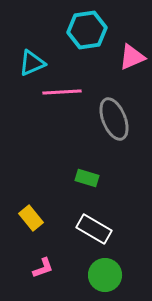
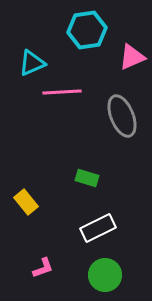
gray ellipse: moved 8 px right, 3 px up
yellow rectangle: moved 5 px left, 16 px up
white rectangle: moved 4 px right, 1 px up; rotated 56 degrees counterclockwise
